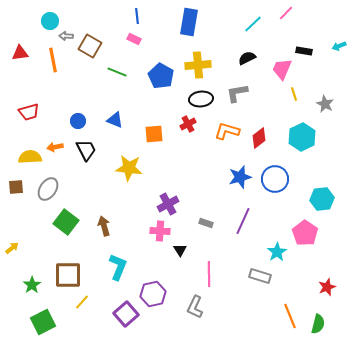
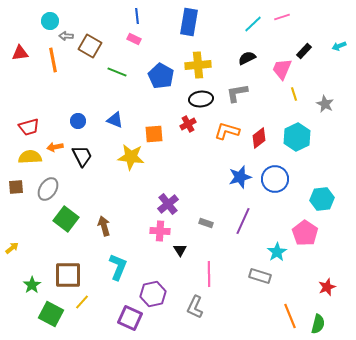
pink line at (286, 13): moved 4 px left, 4 px down; rotated 28 degrees clockwise
black rectangle at (304, 51): rotated 56 degrees counterclockwise
red trapezoid at (29, 112): moved 15 px down
cyan hexagon at (302, 137): moved 5 px left
black trapezoid at (86, 150): moved 4 px left, 6 px down
yellow star at (129, 168): moved 2 px right, 11 px up
purple cross at (168, 204): rotated 10 degrees counterclockwise
green square at (66, 222): moved 3 px up
purple square at (126, 314): moved 4 px right, 4 px down; rotated 25 degrees counterclockwise
green square at (43, 322): moved 8 px right, 8 px up; rotated 35 degrees counterclockwise
